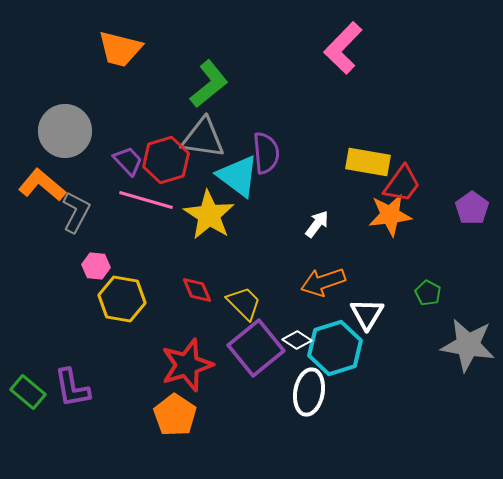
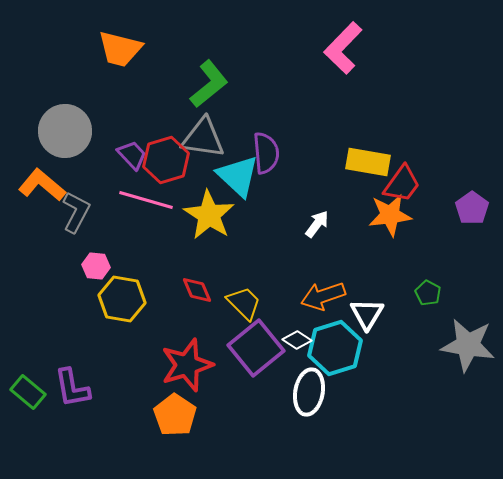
purple trapezoid: moved 4 px right, 6 px up
cyan triangle: rotated 6 degrees clockwise
orange arrow: moved 14 px down
